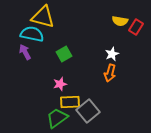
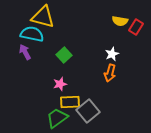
green square: moved 1 px down; rotated 14 degrees counterclockwise
